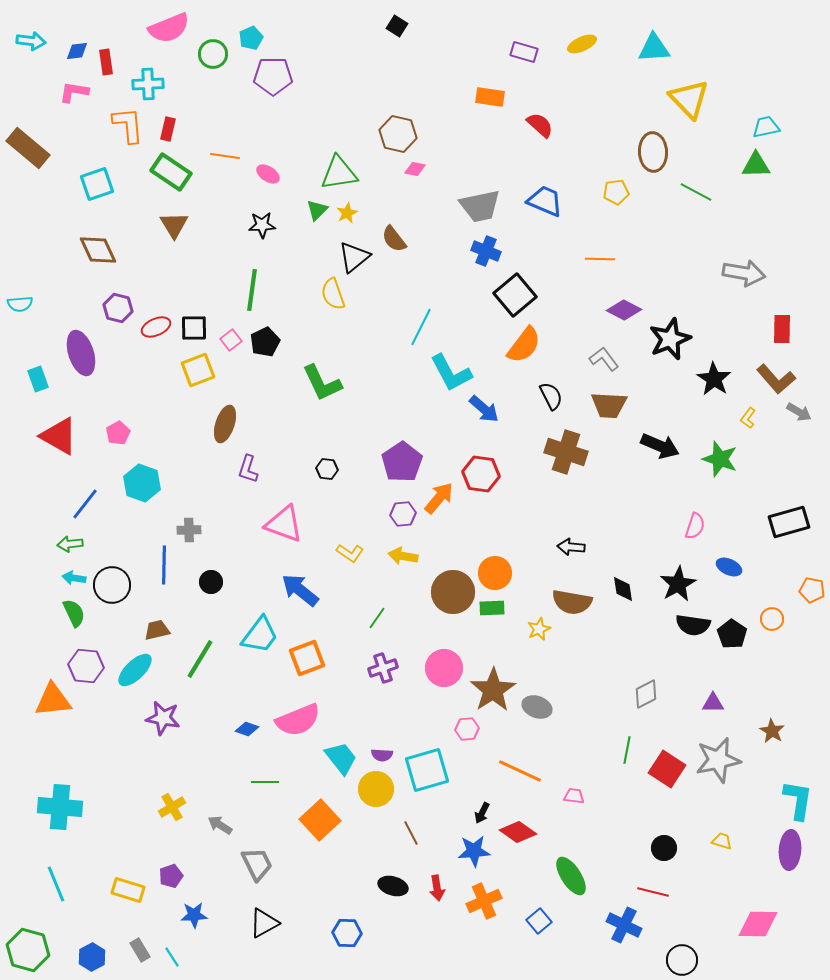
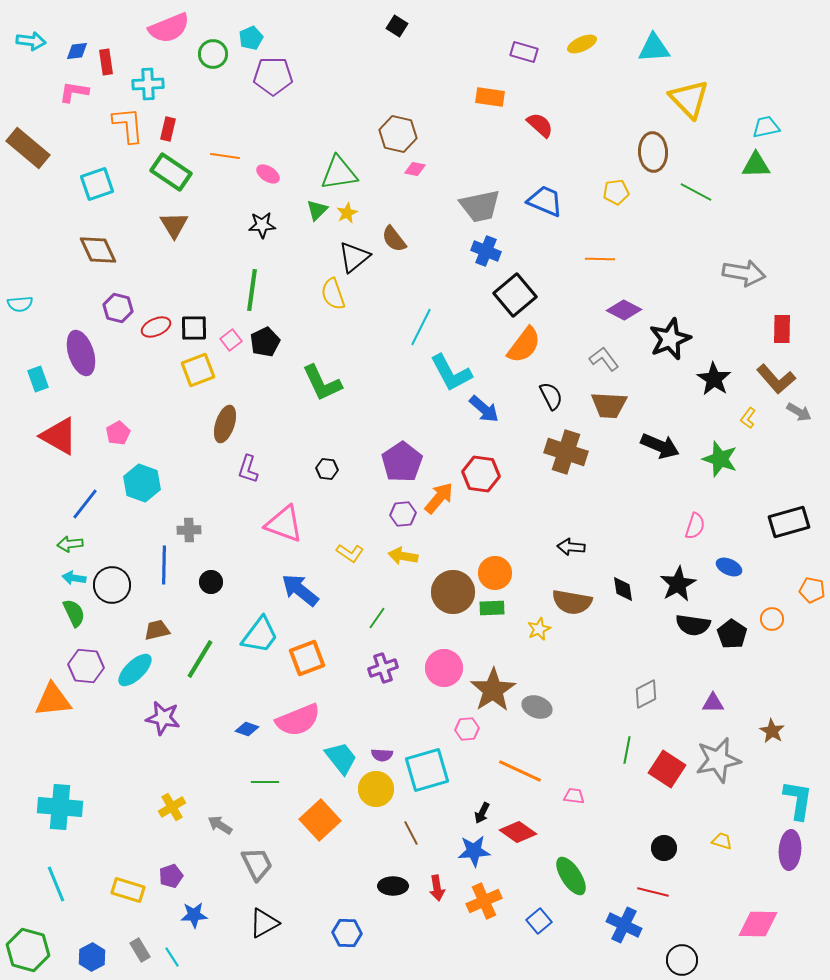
black ellipse at (393, 886): rotated 16 degrees counterclockwise
